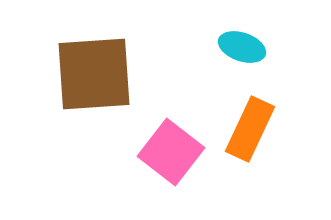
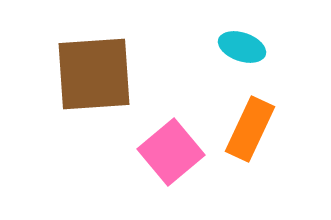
pink square: rotated 12 degrees clockwise
